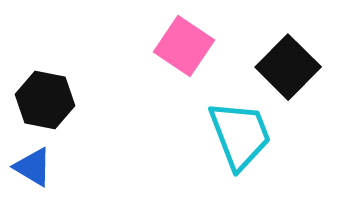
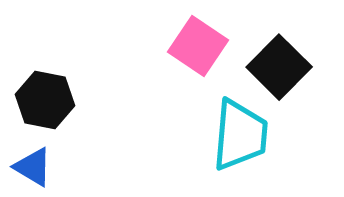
pink square: moved 14 px right
black square: moved 9 px left
cyan trapezoid: rotated 26 degrees clockwise
